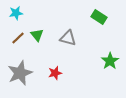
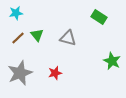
green star: moved 2 px right; rotated 12 degrees counterclockwise
